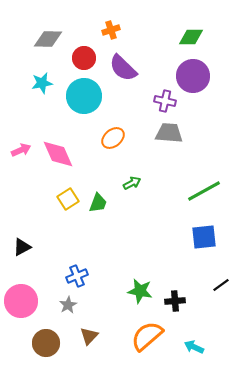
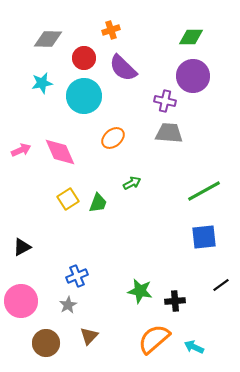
pink diamond: moved 2 px right, 2 px up
orange semicircle: moved 7 px right, 3 px down
